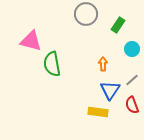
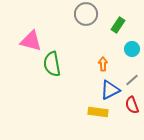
blue triangle: rotated 30 degrees clockwise
